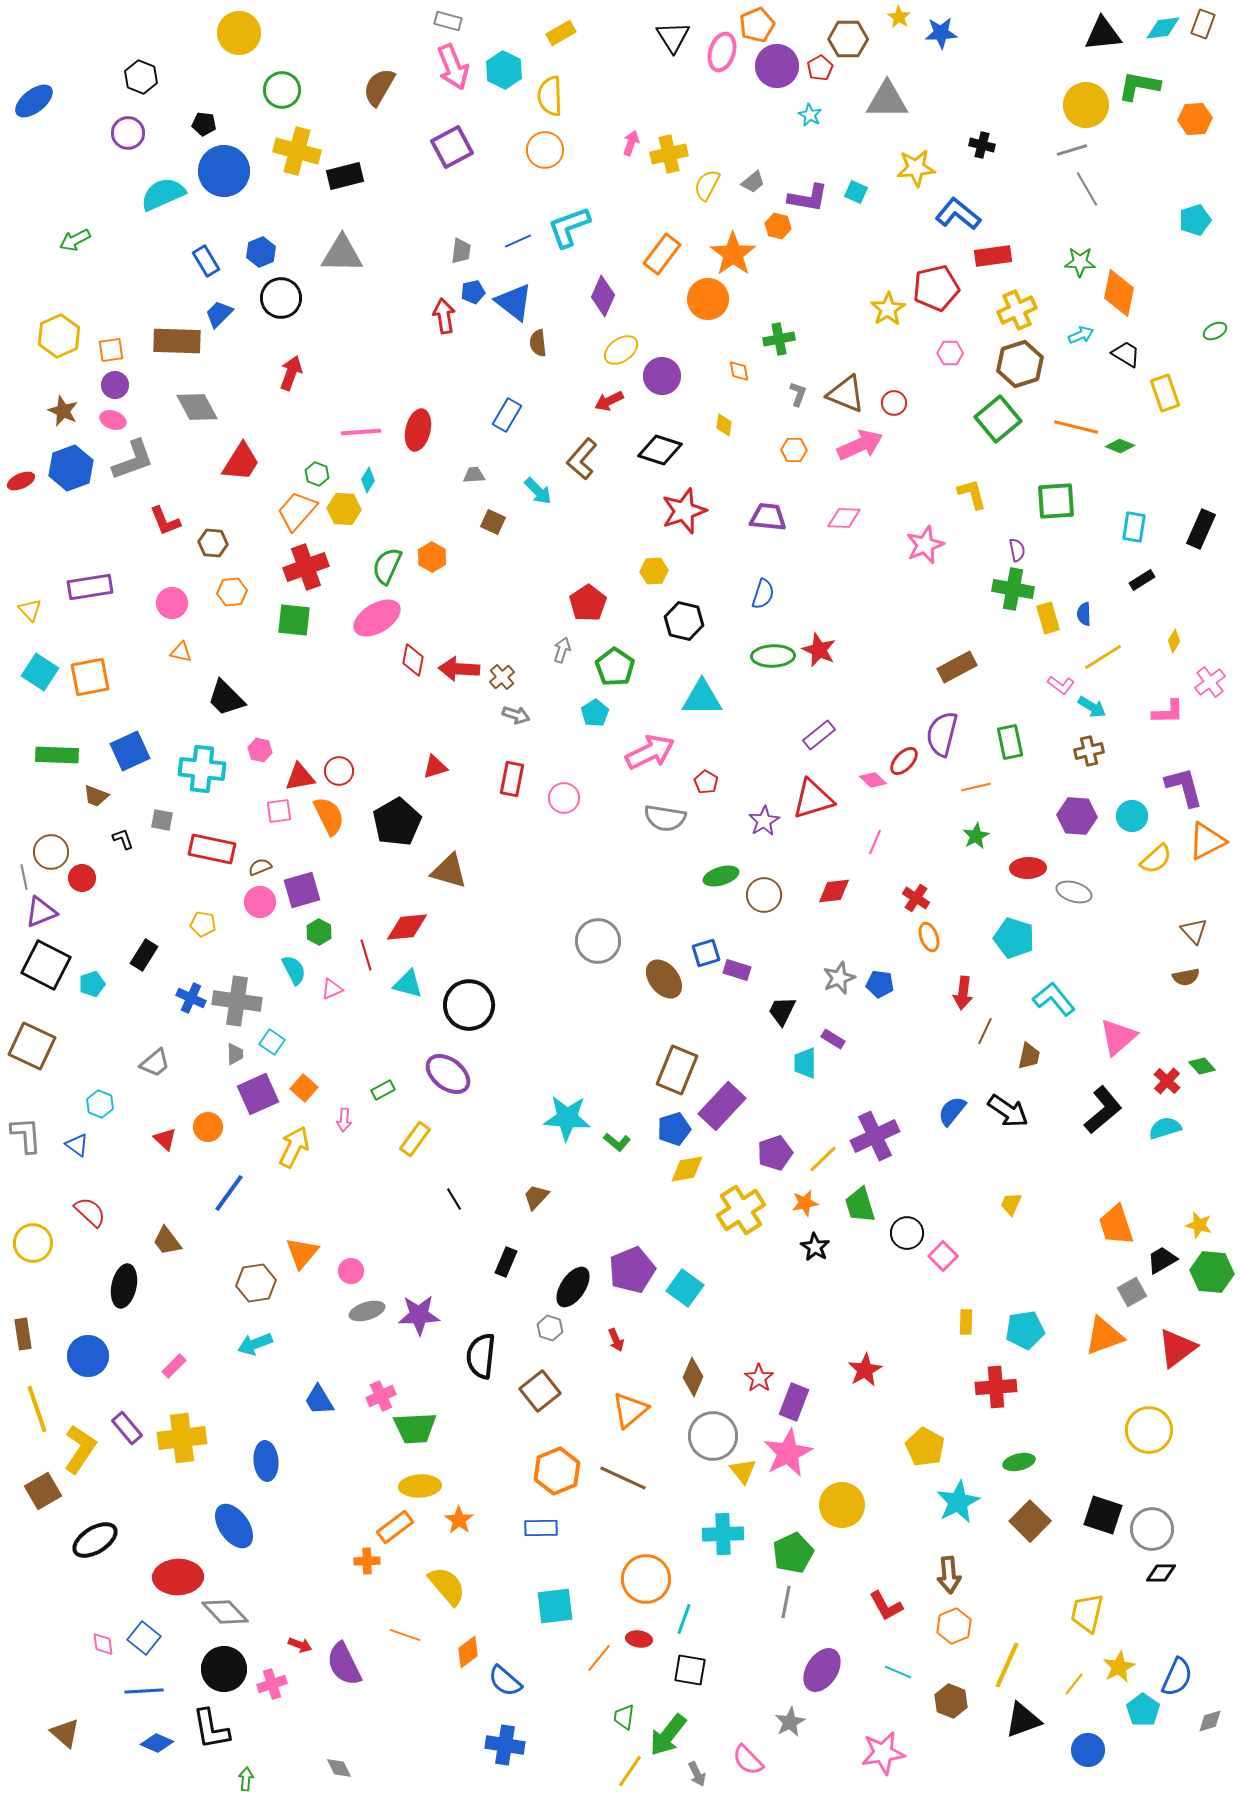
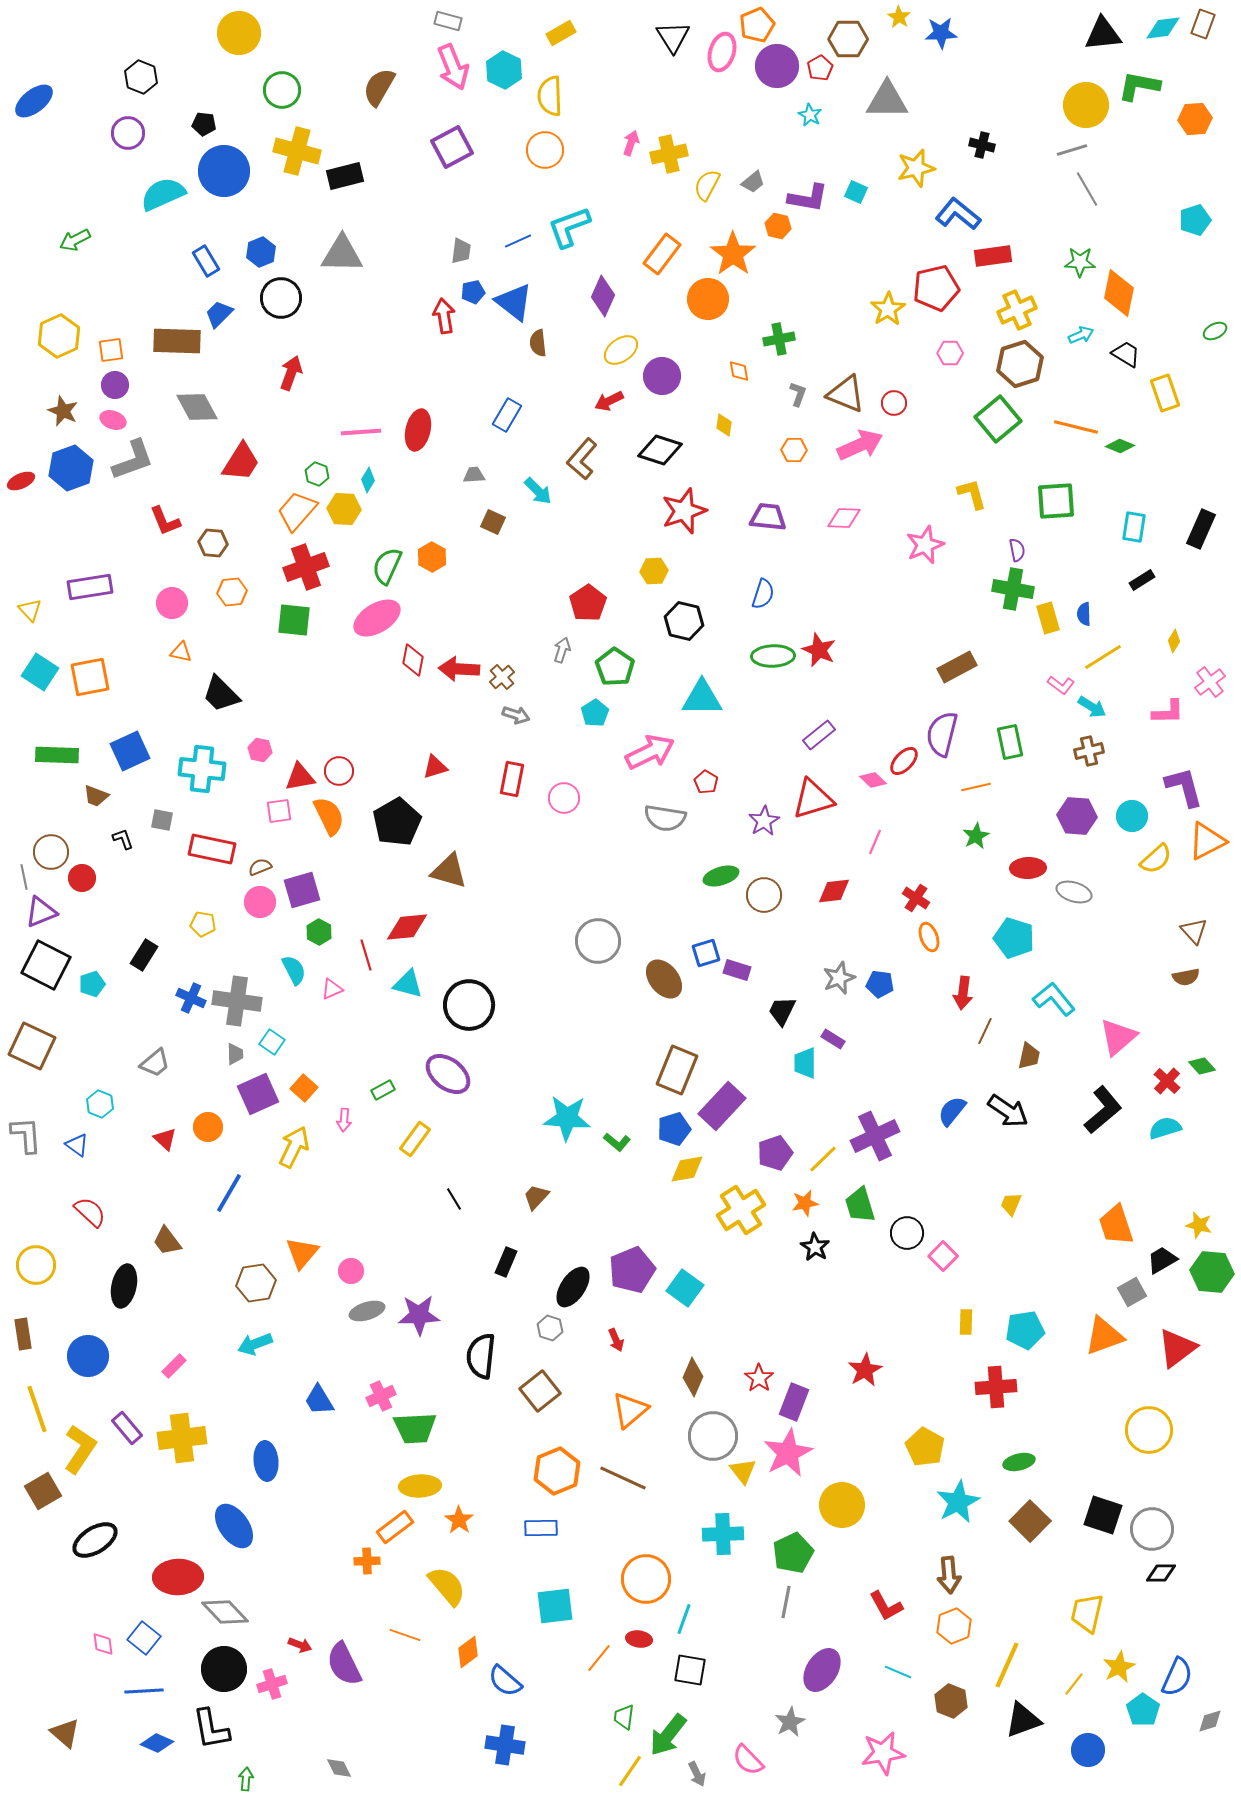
yellow star at (916, 168): rotated 9 degrees counterclockwise
black trapezoid at (226, 698): moved 5 px left, 4 px up
blue line at (229, 1193): rotated 6 degrees counterclockwise
yellow circle at (33, 1243): moved 3 px right, 22 px down
